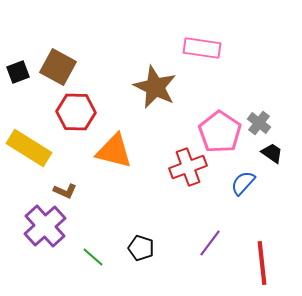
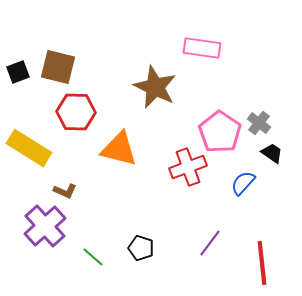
brown square: rotated 15 degrees counterclockwise
orange triangle: moved 5 px right, 2 px up
